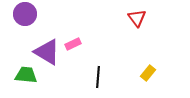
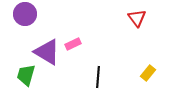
green trapezoid: rotated 80 degrees counterclockwise
